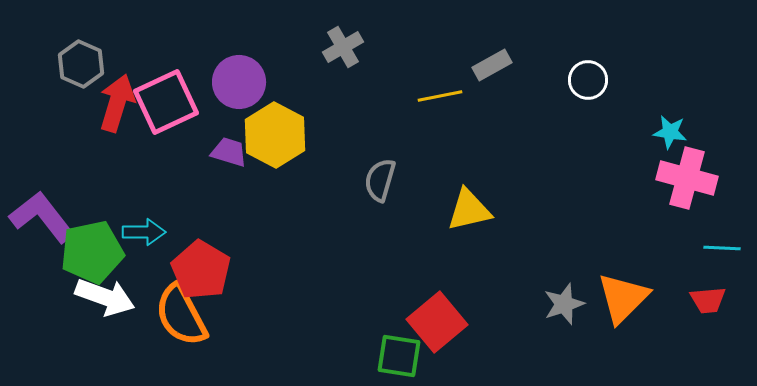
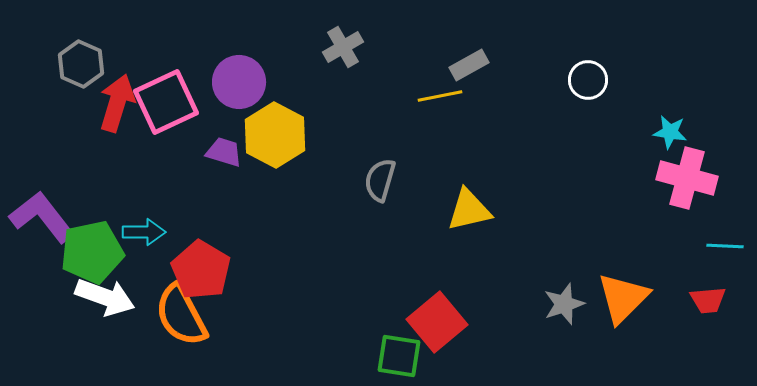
gray rectangle: moved 23 px left
purple trapezoid: moved 5 px left
cyan line: moved 3 px right, 2 px up
